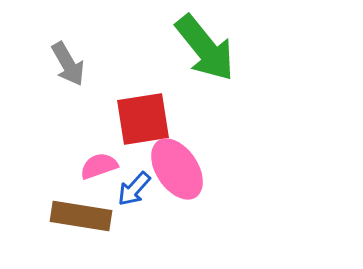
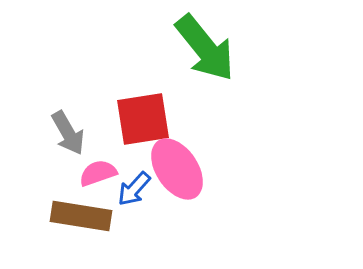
gray arrow: moved 69 px down
pink semicircle: moved 1 px left, 7 px down
